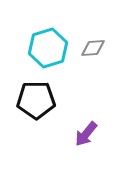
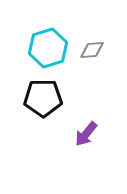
gray diamond: moved 1 px left, 2 px down
black pentagon: moved 7 px right, 2 px up
